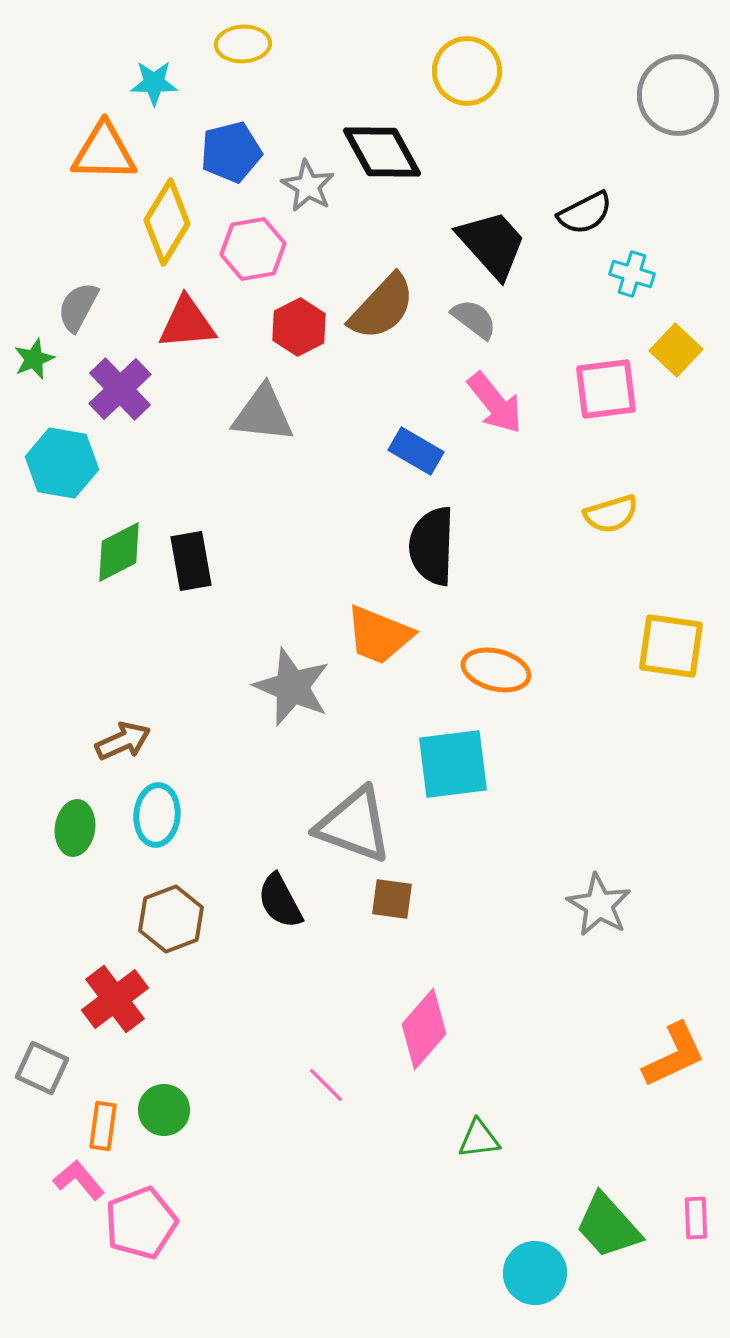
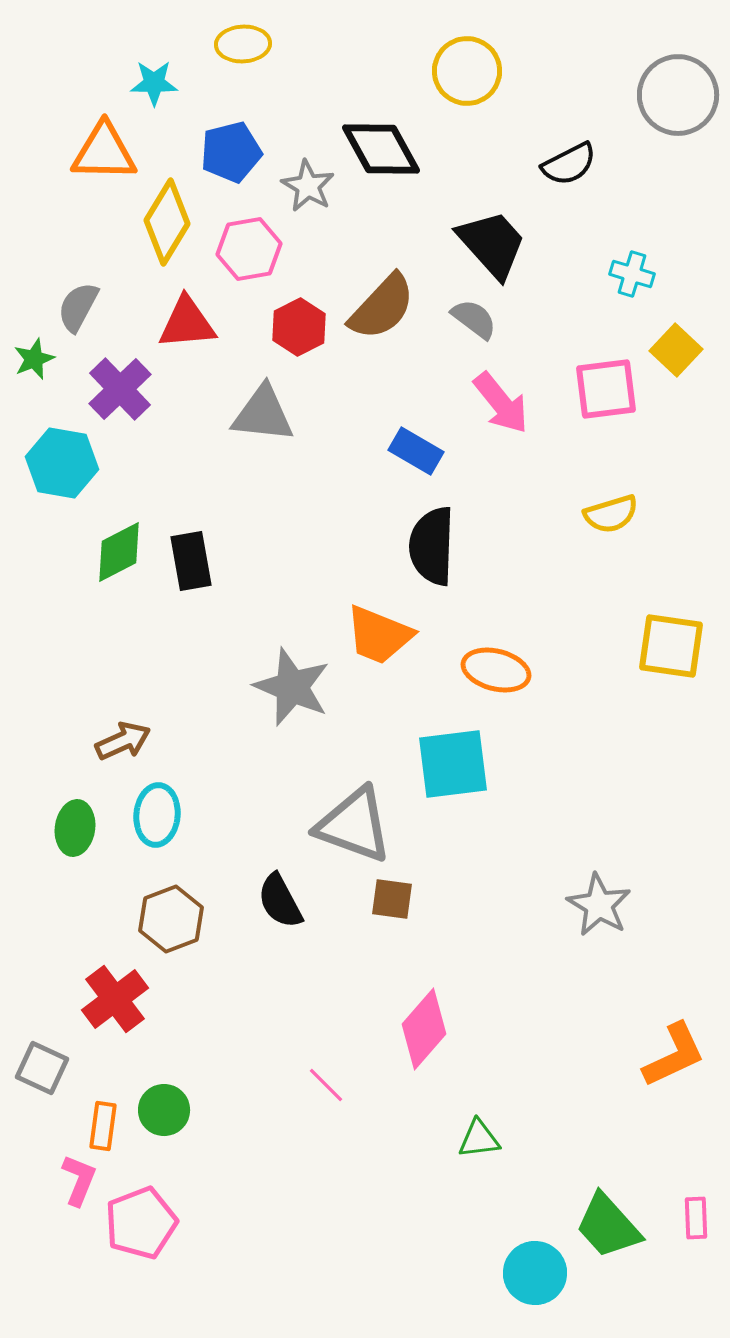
black diamond at (382, 152): moved 1 px left, 3 px up
black semicircle at (585, 213): moved 16 px left, 49 px up
pink hexagon at (253, 249): moved 4 px left
pink arrow at (495, 403): moved 6 px right
pink L-shape at (79, 1180): rotated 62 degrees clockwise
